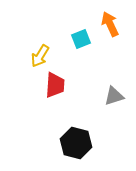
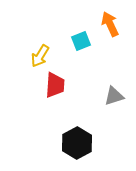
cyan square: moved 2 px down
black hexagon: moved 1 px right; rotated 16 degrees clockwise
